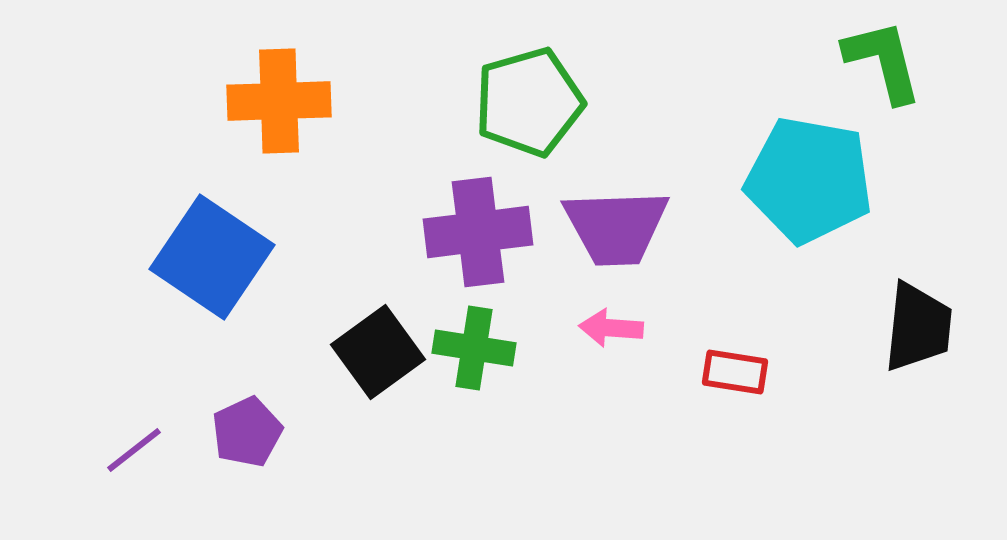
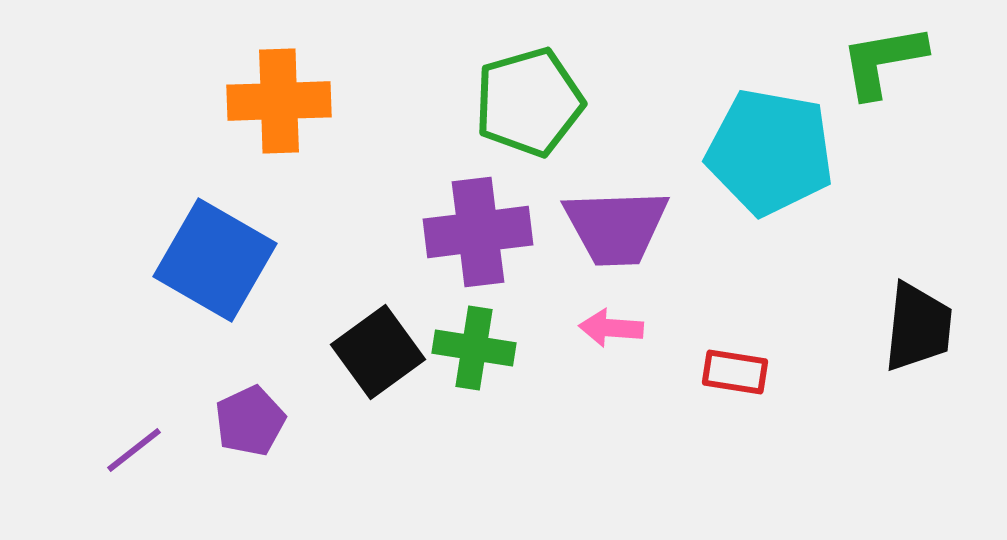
green L-shape: rotated 86 degrees counterclockwise
cyan pentagon: moved 39 px left, 28 px up
blue square: moved 3 px right, 3 px down; rotated 4 degrees counterclockwise
purple pentagon: moved 3 px right, 11 px up
